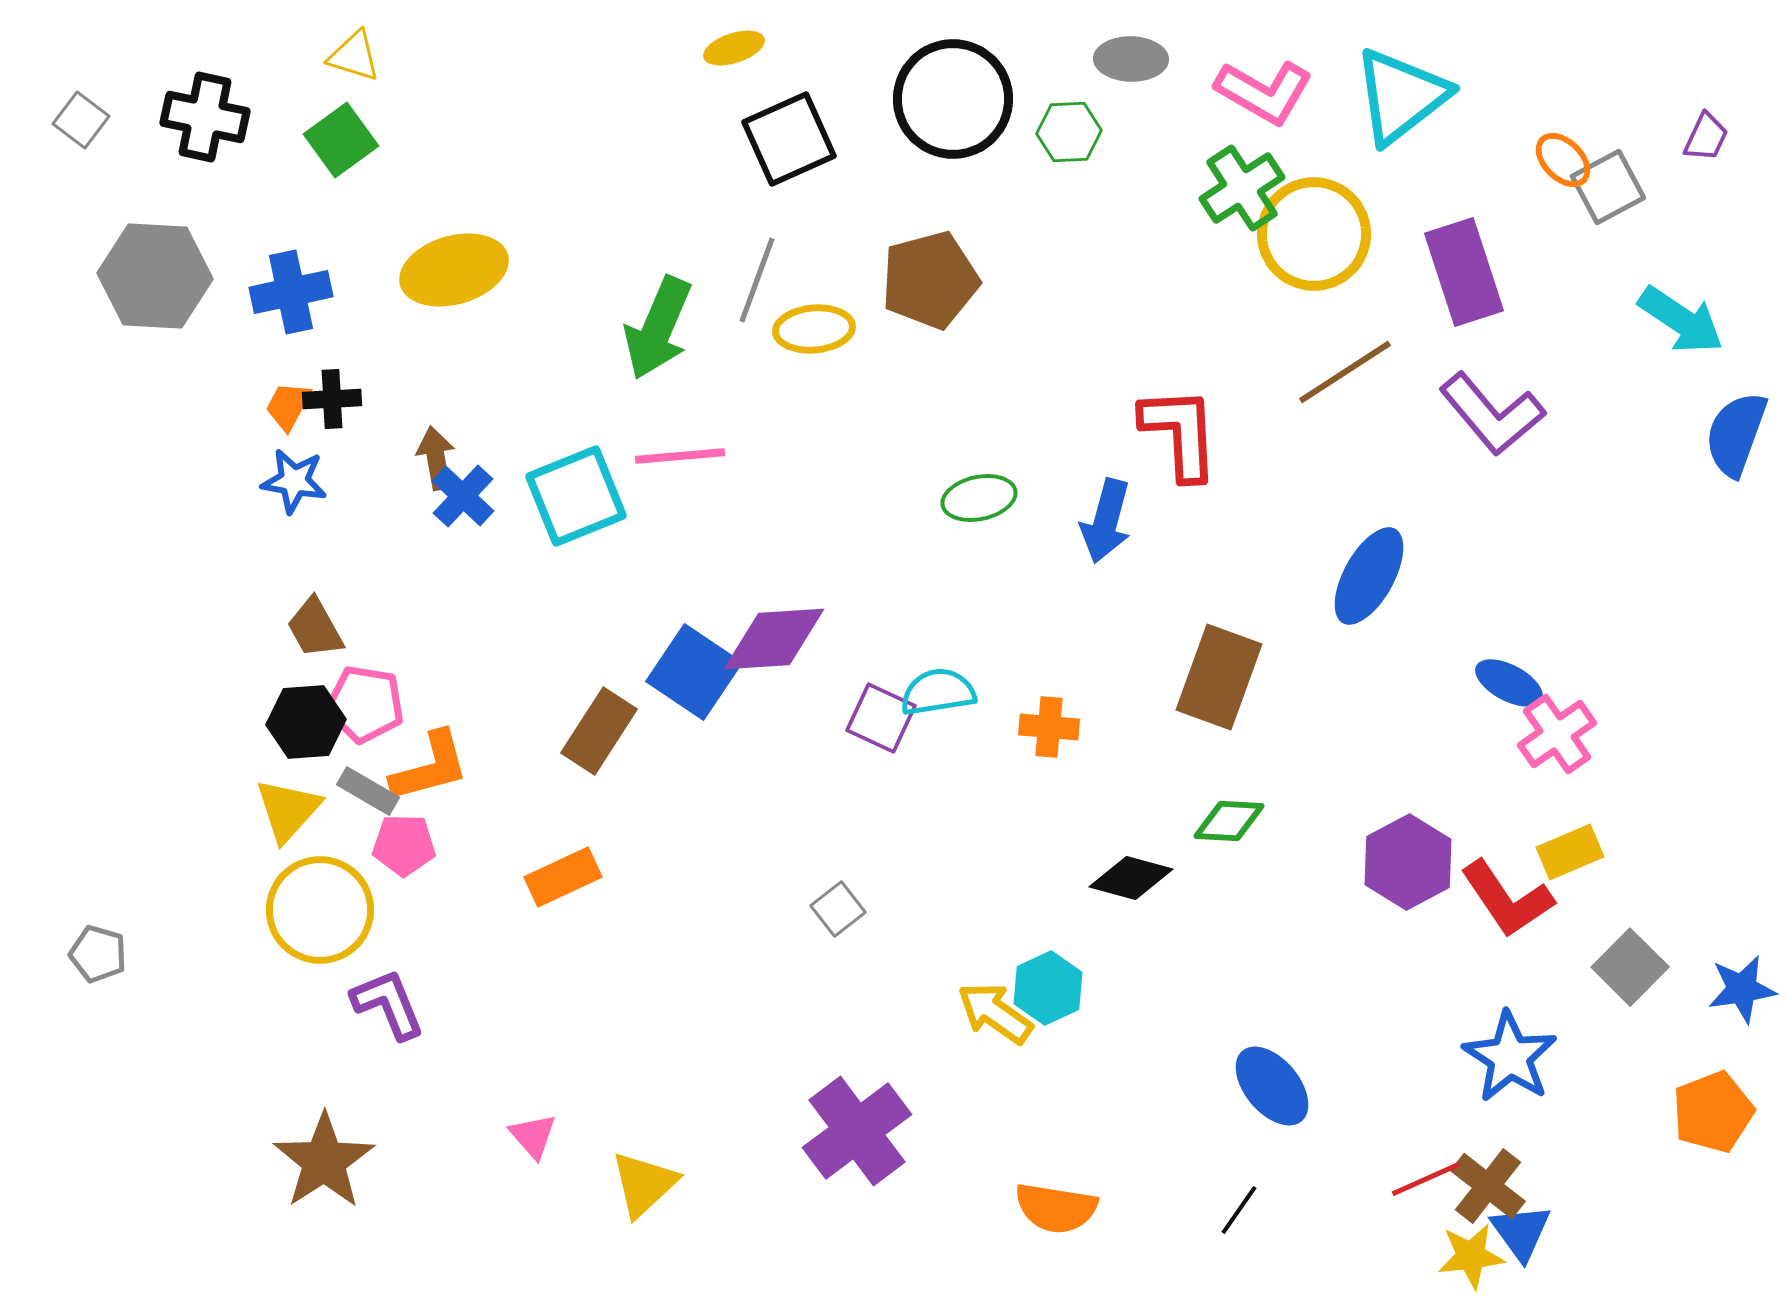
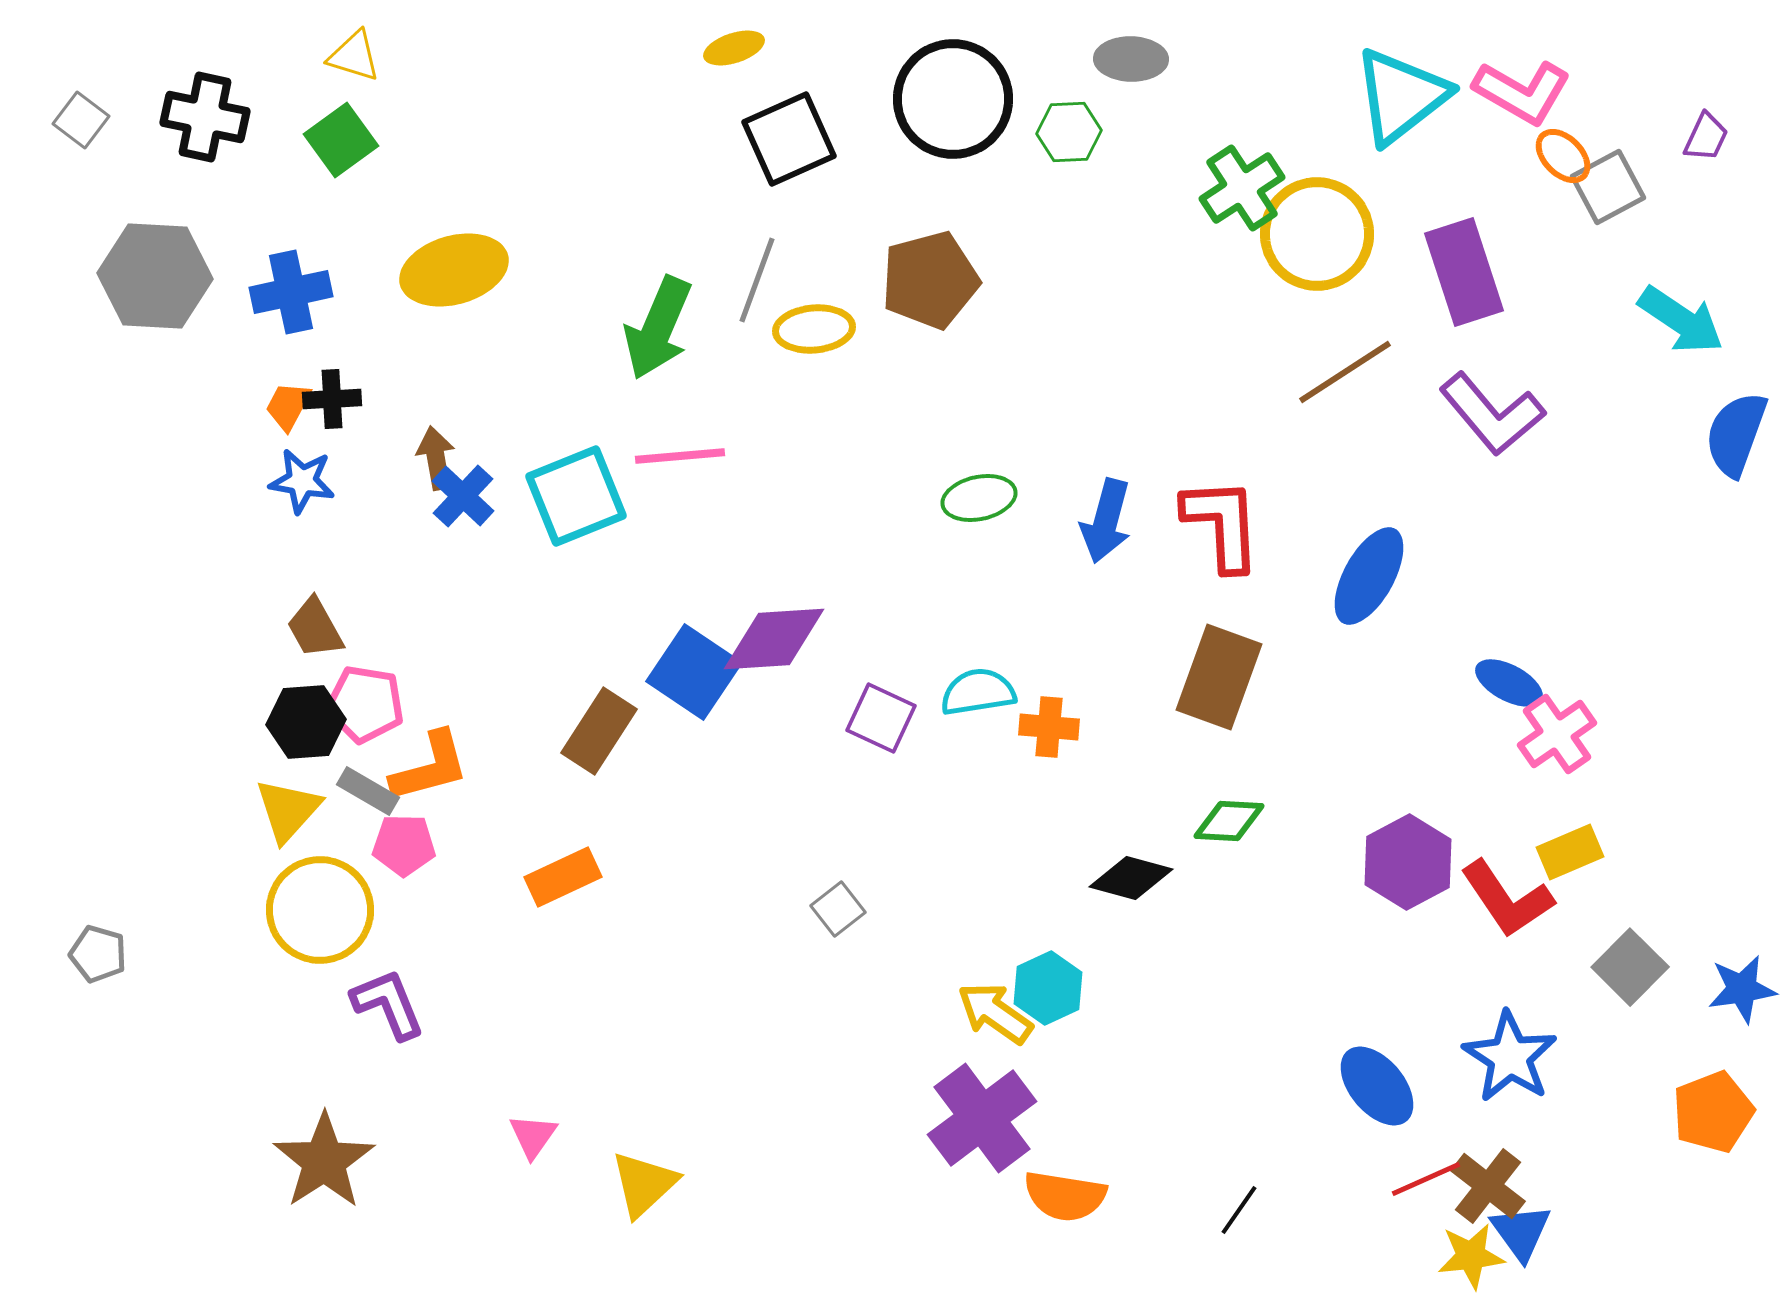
pink L-shape at (1264, 92): moved 258 px right
orange ellipse at (1563, 160): moved 4 px up
yellow circle at (1314, 234): moved 3 px right
red L-shape at (1180, 433): moved 42 px right, 91 px down
blue star at (294, 481): moved 8 px right
cyan semicircle at (938, 692): moved 40 px right
blue ellipse at (1272, 1086): moved 105 px right
purple cross at (857, 1131): moved 125 px right, 13 px up
pink triangle at (533, 1136): rotated 16 degrees clockwise
orange semicircle at (1056, 1208): moved 9 px right, 12 px up
